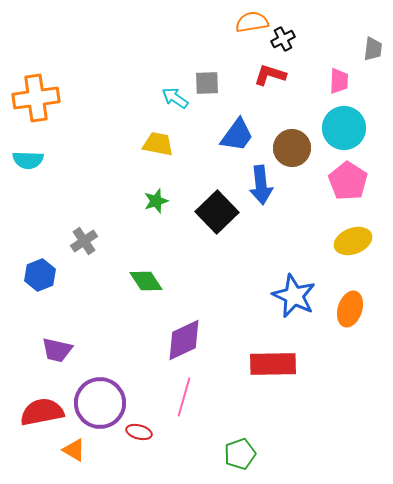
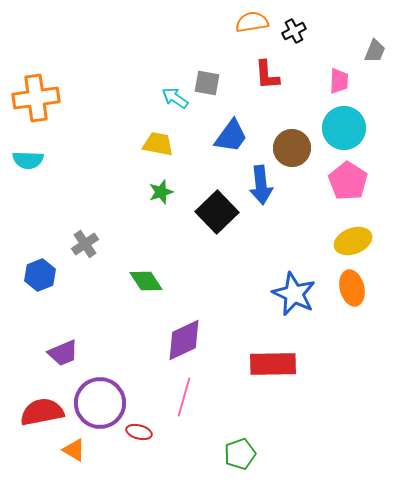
black cross: moved 11 px right, 8 px up
gray trapezoid: moved 2 px right, 2 px down; rotated 15 degrees clockwise
red L-shape: moved 3 px left; rotated 112 degrees counterclockwise
gray square: rotated 12 degrees clockwise
blue trapezoid: moved 6 px left, 1 px down
green star: moved 5 px right, 9 px up
gray cross: moved 1 px right, 3 px down
blue star: moved 2 px up
orange ellipse: moved 2 px right, 21 px up; rotated 32 degrees counterclockwise
purple trapezoid: moved 6 px right, 3 px down; rotated 36 degrees counterclockwise
